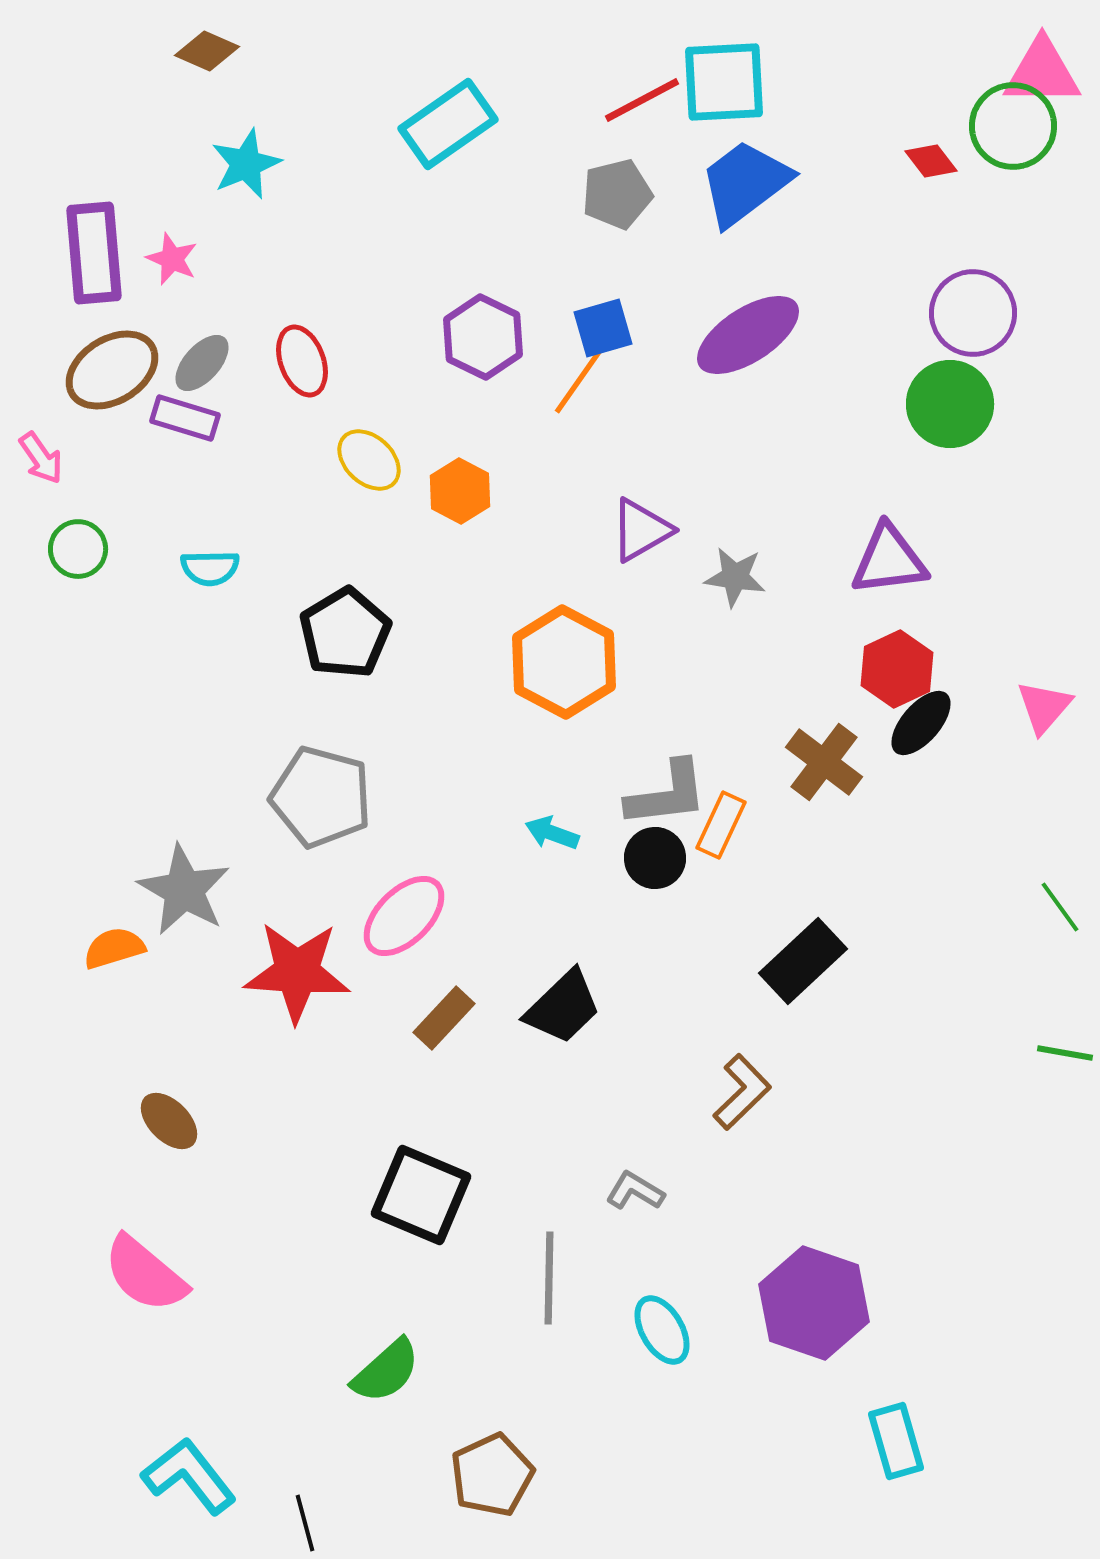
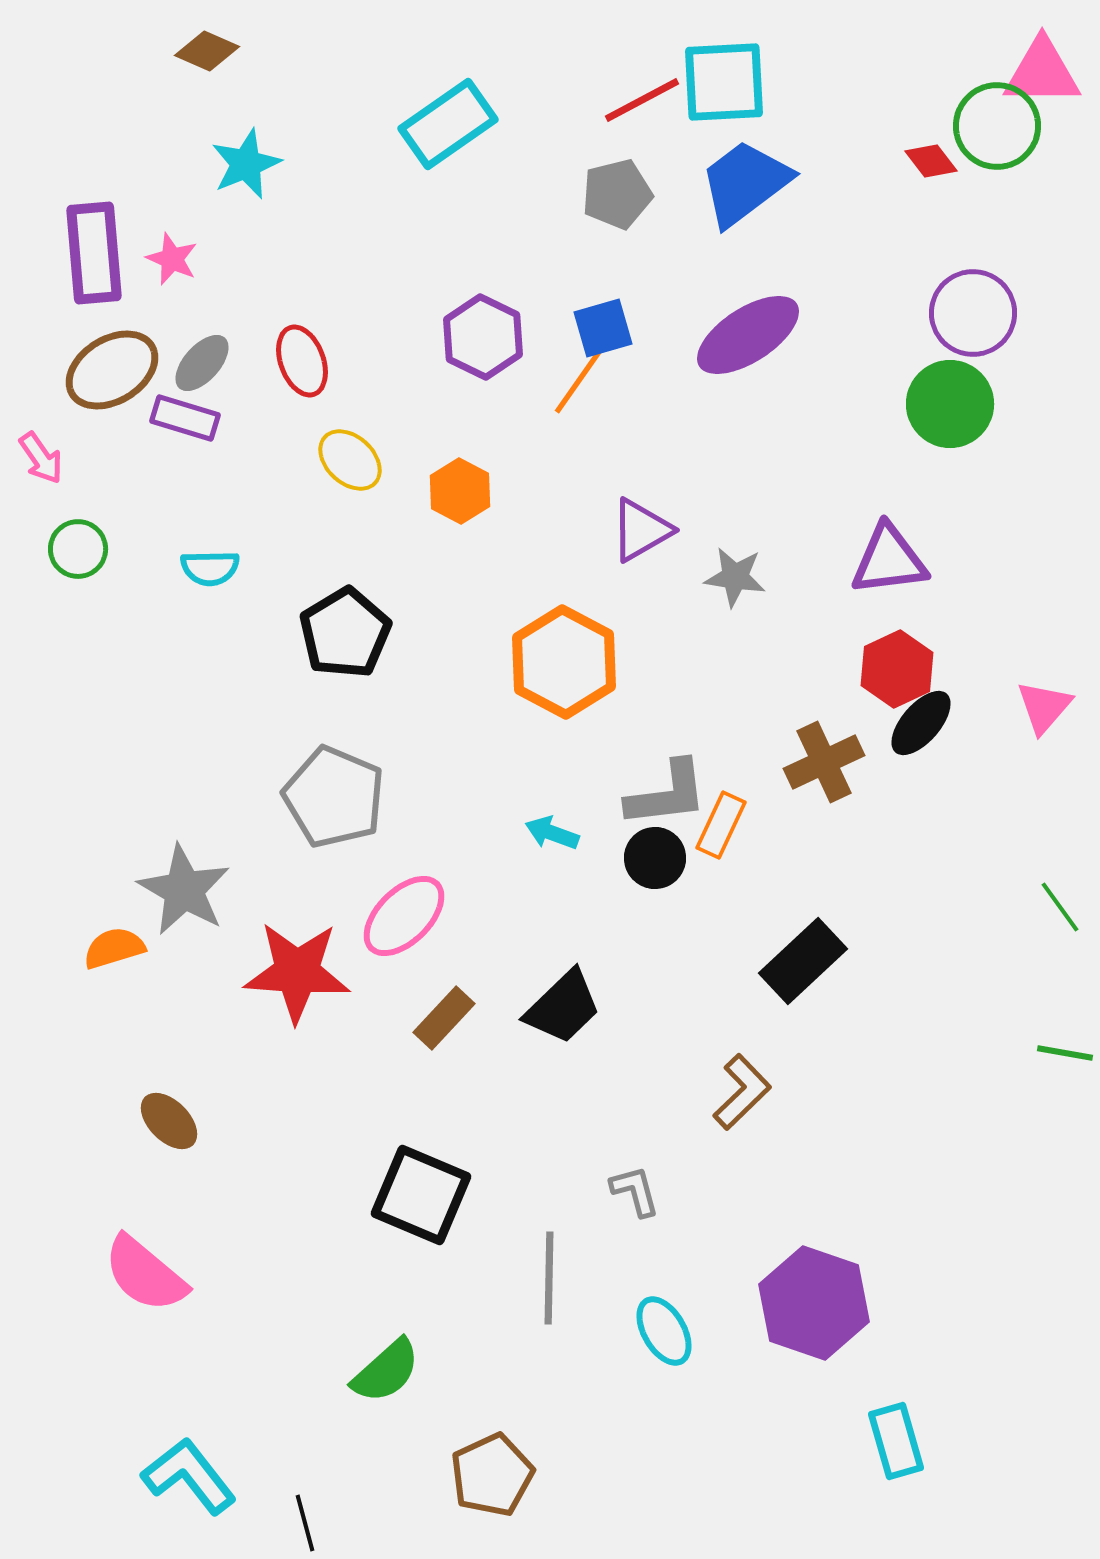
green circle at (1013, 126): moved 16 px left
yellow ellipse at (369, 460): moved 19 px left
brown cross at (824, 762): rotated 28 degrees clockwise
gray pentagon at (321, 797): moved 13 px right; rotated 8 degrees clockwise
gray L-shape at (635, 1191): rotated 44 degrees clockwise
cyan ellipse at (662, 1330): moved 2 px right, 1 px down
